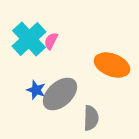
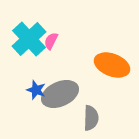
gray ellipse: rotated 18 degrees clockwise
